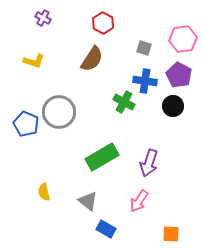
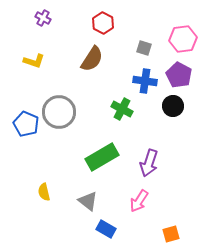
green cross: moved 2 px left, 7 px down
orange square: rotated 18 degrees counterclockwise
